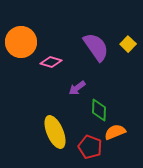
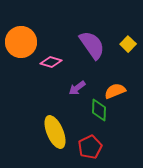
purple semicircle: moved 4 px left, 2 px up
orange semicircle: moved 41 px up
red pentagon: rotated 25 degrees clockwise
